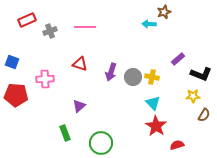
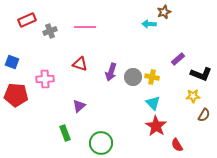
red semicircle: rotated 104 degrees counterclockwise
